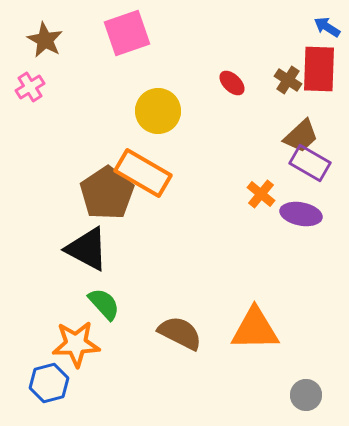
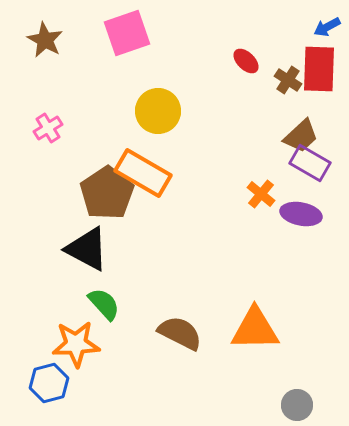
blue arrow: rotated 60 degrees counterclockwise
red ellipse: moved 14 px right, 22 px up
pink cross: moved 18 px right, 41 px down
gray circle: moved 9 px left, 10 px down
